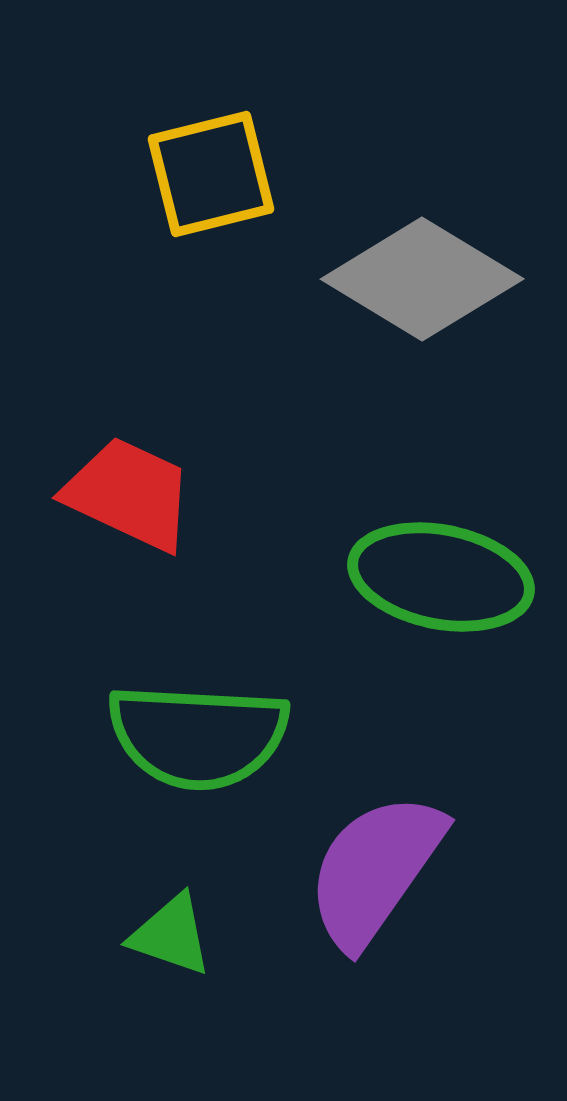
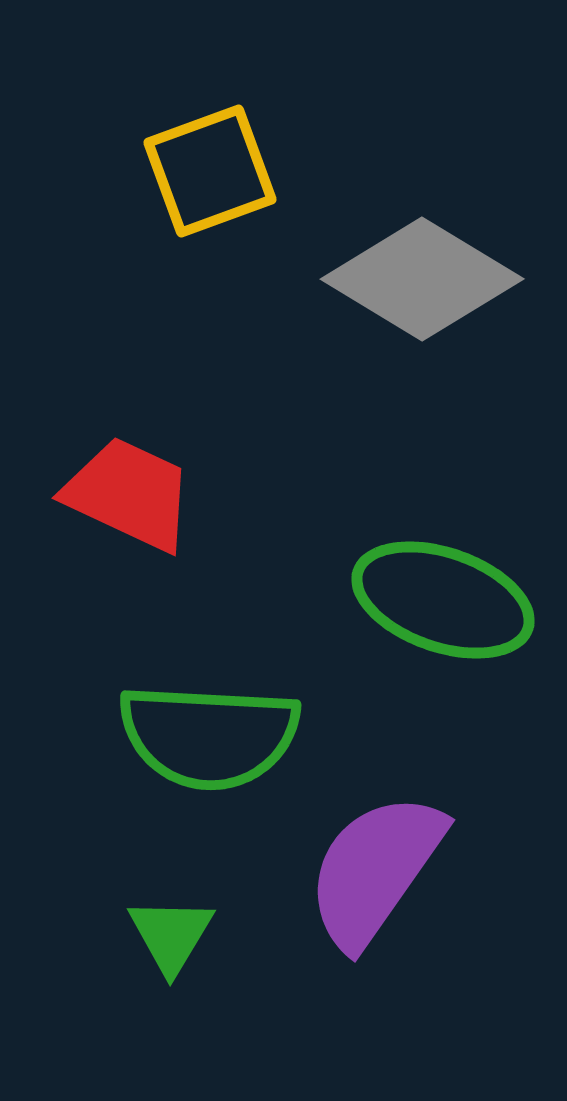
yellow square: moved 1 px left, 3 px up; rotated 6 degrees counterclockwise
green ellipse: moved 2 px right, 23 px down; rotated 8 degrees clockwise
green semicircle: moved 11 px right
green triangle: rotated 42 degrees clockwise
